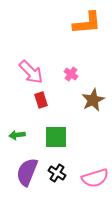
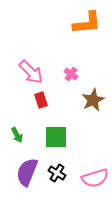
green arrow: rotated 112 degrees counterclockwise
